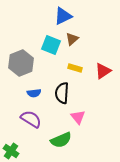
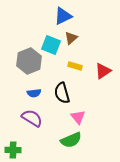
brown triangle: moved 1 px left, 1 px up
gray hexagon: moved 8 px right, 2 px up
yellow rectangle: moved 2 px up
black semicircle: rotated 20 degrees counterclockwise
purple semicircle: moved 1 px right, 1 px up
green semicircle: moved 10 px right
green cross: moved 2 px right, 1 px up; rotated 35 degrees counterclockwise
